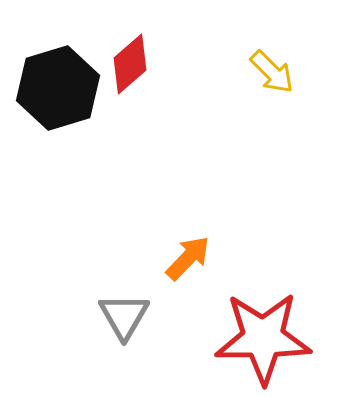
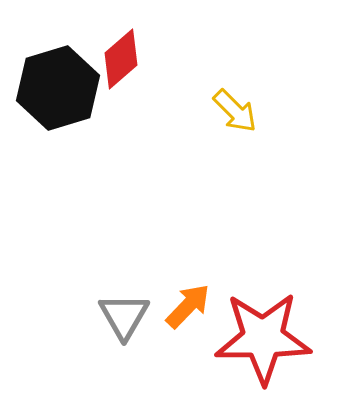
red diamond: moved 9 px left, 5 px up
yellow arrow: moved 37 px left, 39 px down
orange arrow: moved 48 px down
